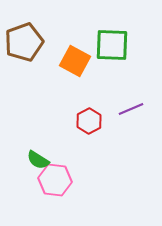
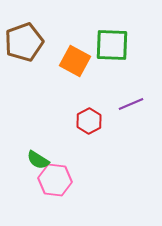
purple line: moved 5 px up
